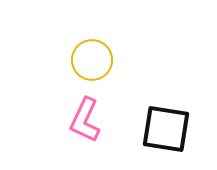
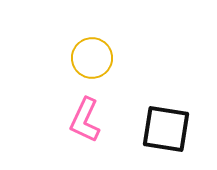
yellow circle: moved 2 px up
